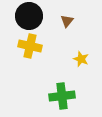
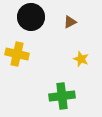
black circle: moved 2 px right, 1 px down
brown triangle: moved 3 px right, 1 px down; rotated 24 degrees clockwise
yellow cross: moved 13 px left, 8 px down
